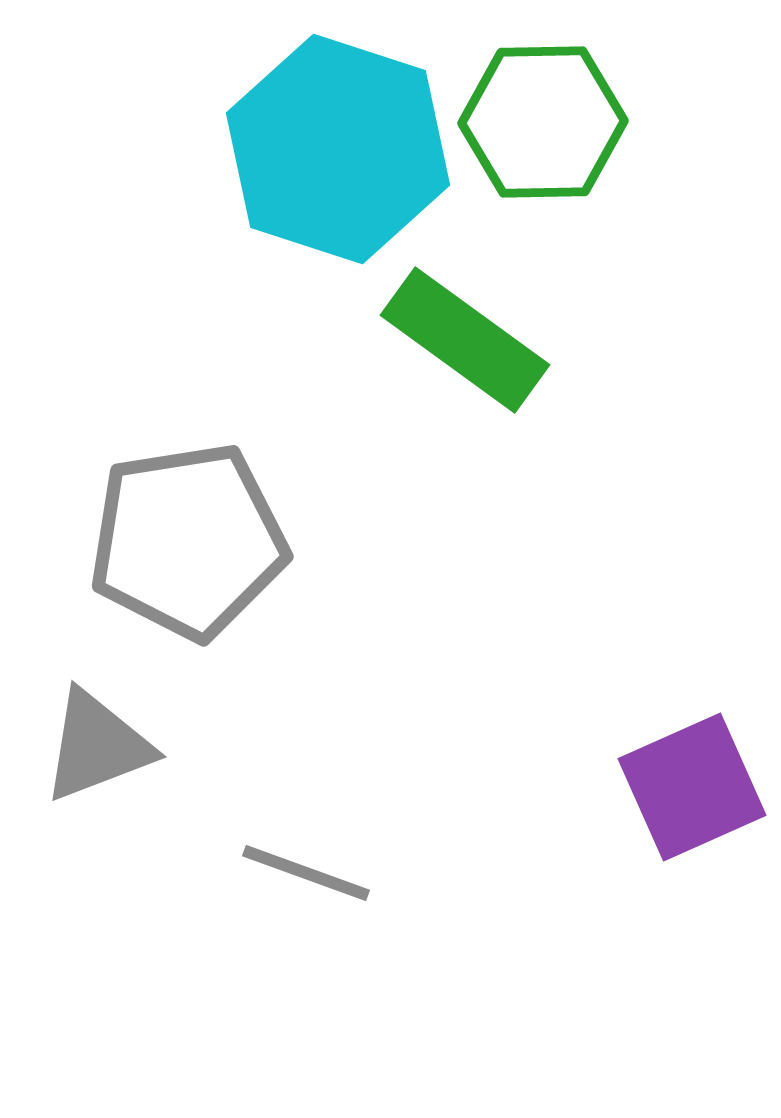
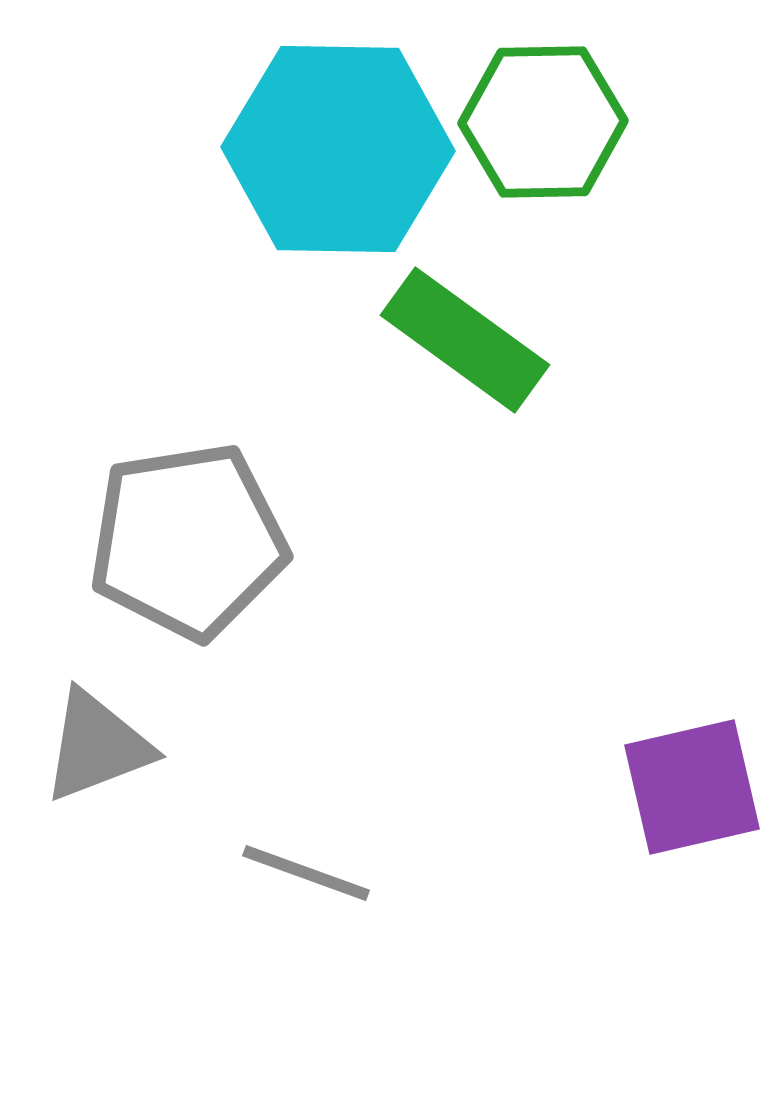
cyan hexagon: rotated 17 degrees counterclockwise
purple square: rotated 11 degrees clockwise
